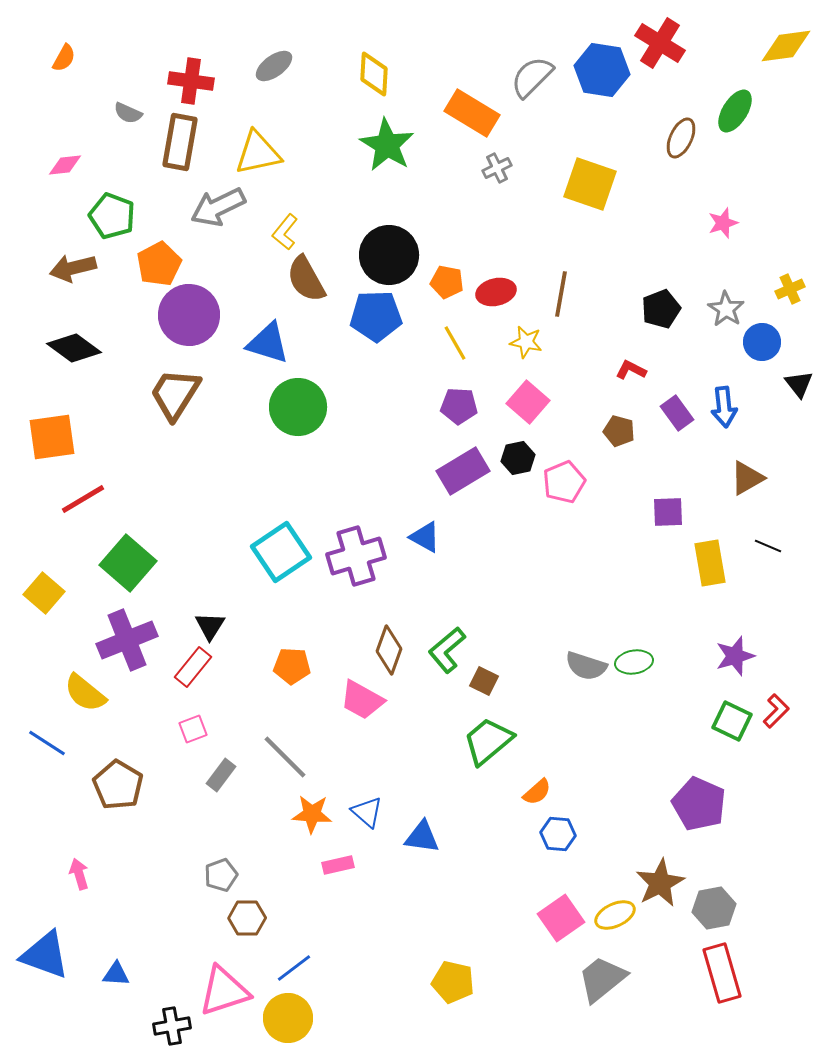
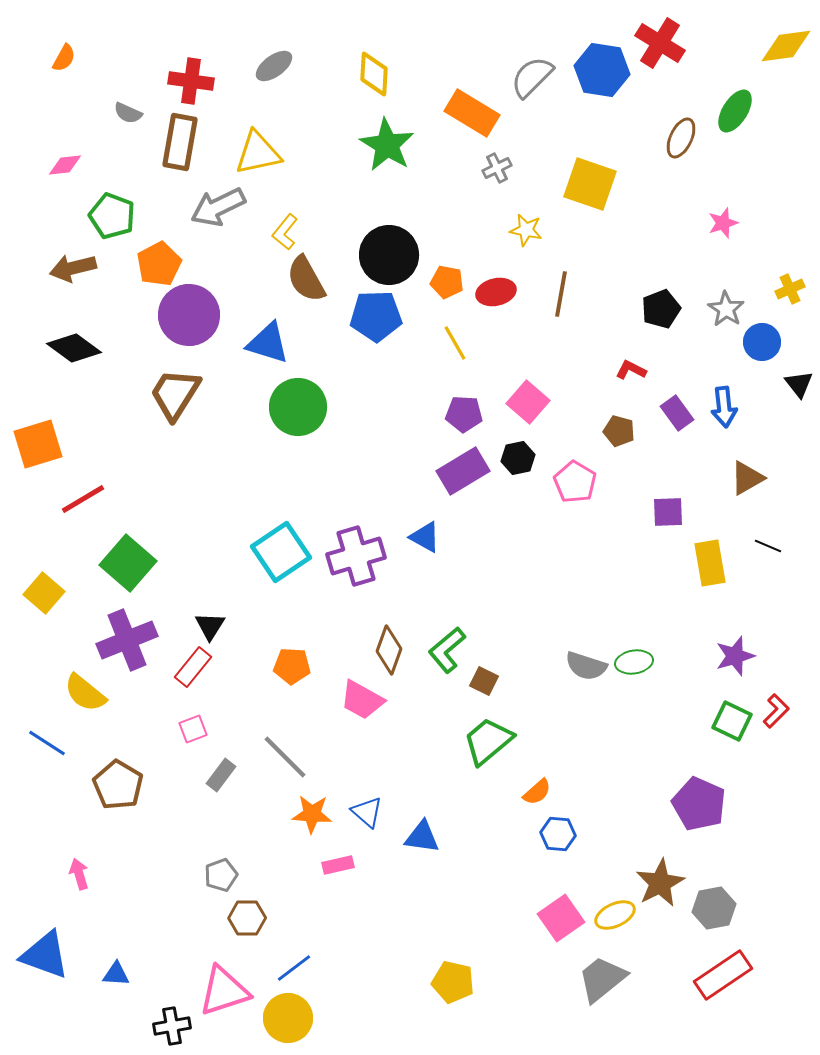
yellow star at (526, 342): moved 112 px up
purple pentagon at (459, 406): moved 5 px right, 8 px down
orange square at (52, 437): moved 14 px left, 7 px down; rotated 9 degrees counterclockwise
pink pentagon at (564, 482): moved 11 px right; rotated 18 degrees counterclockwise
red rectangle at (722, 973): moved 1 px right, 2 px down; rotated 72 degrees clockwise
